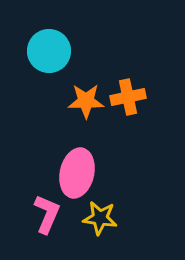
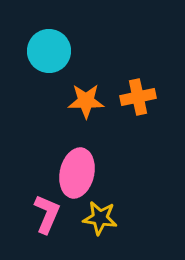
orange cross: moved 10 px right
